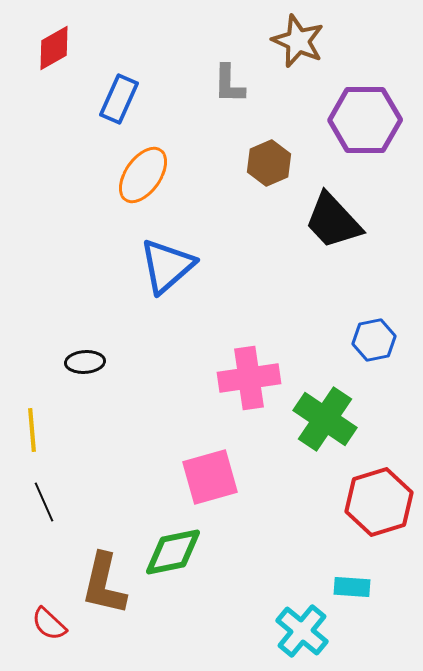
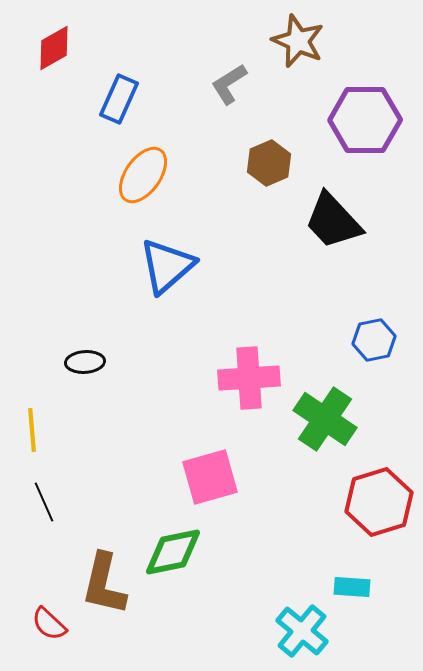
gray L-shape: rotated 57 degrees clockwise
pink cross: rotated 4 degrees clockwise
